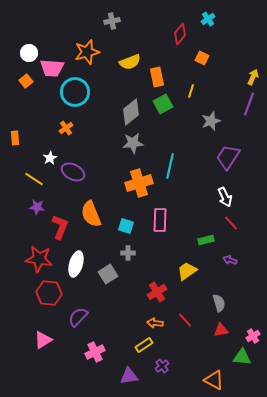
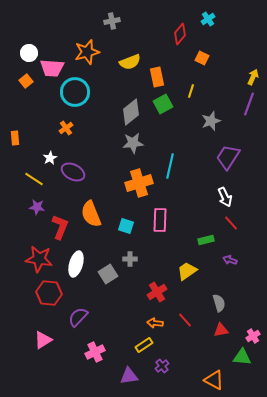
gray cross at (128, 253): moved 2 px right, 6 px down
